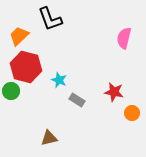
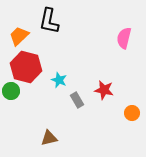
black L-shape: moved 1 px left, 2 px down; rotated 32 degrees clockwise
red star: moved 10 px left, 2 px up
gray rectangle: rotated 28 degrees clockwise
